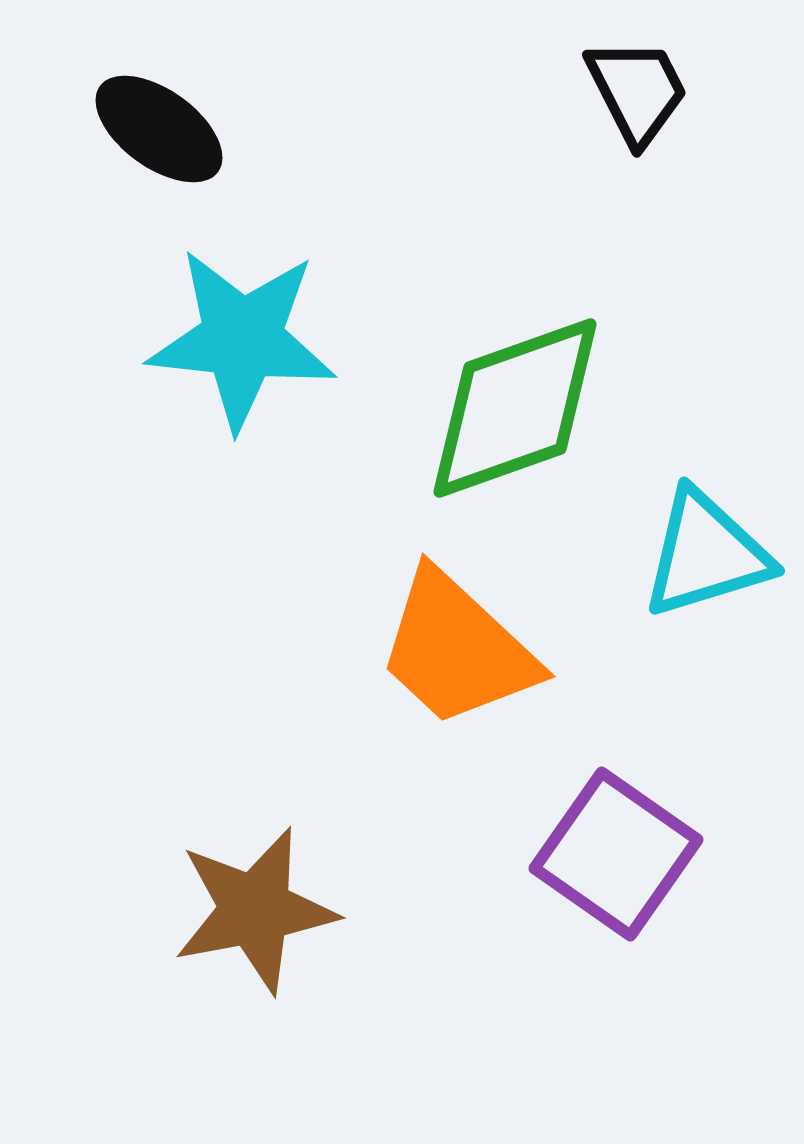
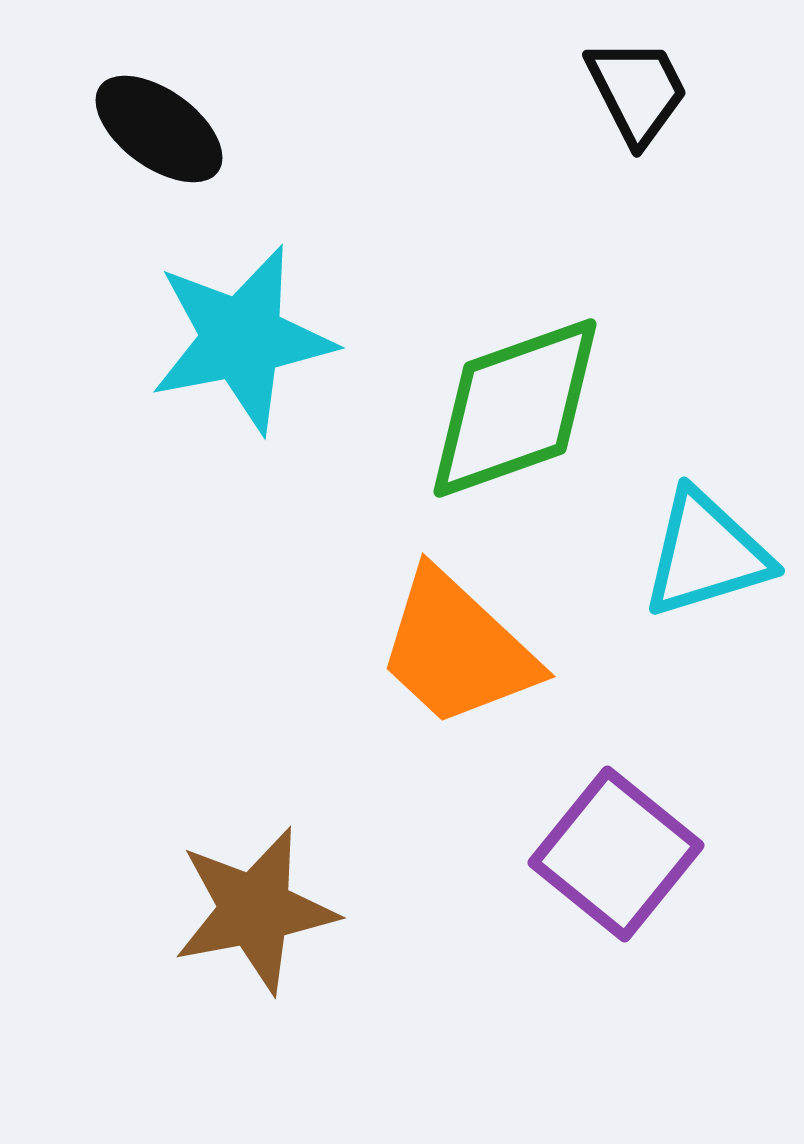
cyan star: rotated 17 degrees counterclockwise
purple square: rotated 4 degrees clockwise
